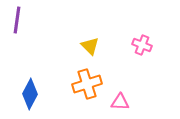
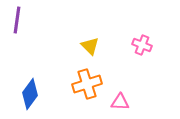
blue diamond: rotated 8 degrees clockwise
